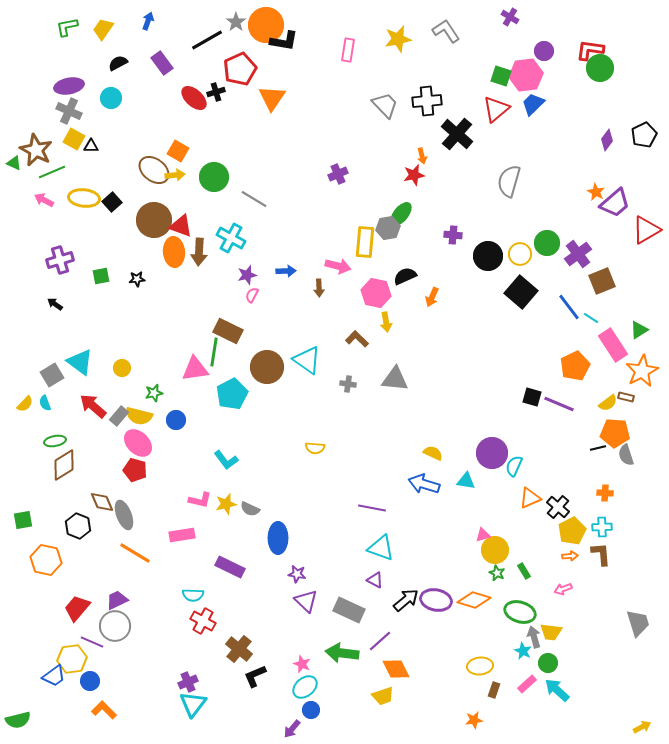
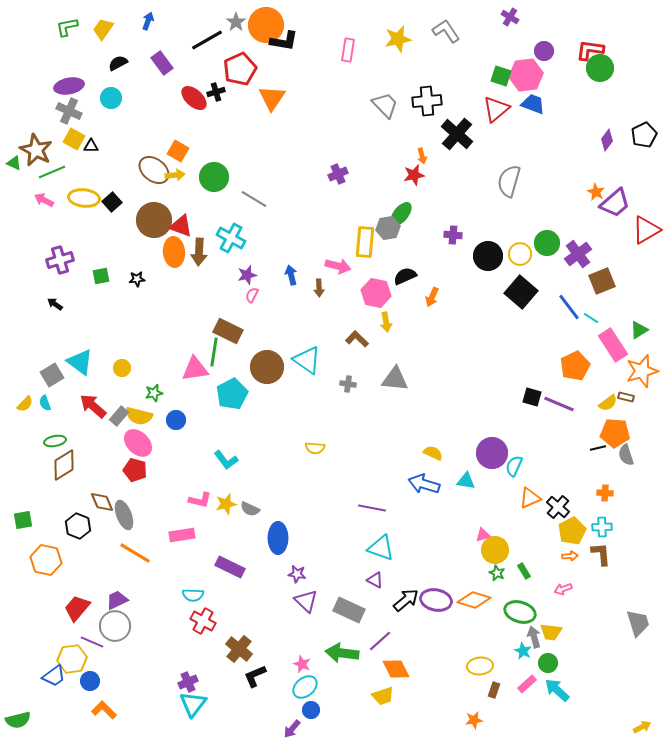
blue trapezoid at (533, 104): rotated 65 degrees clockwise
blue arrow at (286, 271): moved 5 px right, 4 px down; rotated 102 degrees counterclockwise
orange star at (642, 371): rotated 12 degrees clockwise
